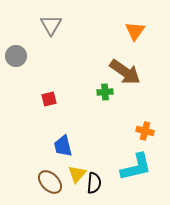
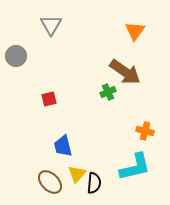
green cross: moved 3 px right; rotated 21 degrees counterclockwise
cyan L-shape: moved 1 px left
